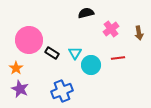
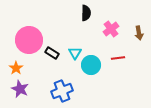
black semicircle: rotated 105 degrees clockwise
